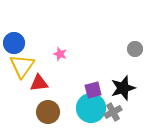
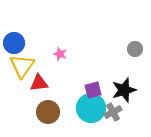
black star: moved 1 px right, 2 px down
